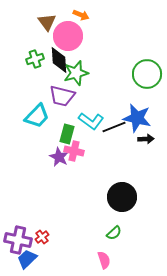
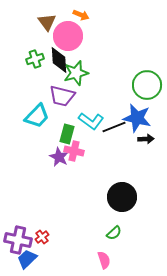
green circle: moved 11 px down
